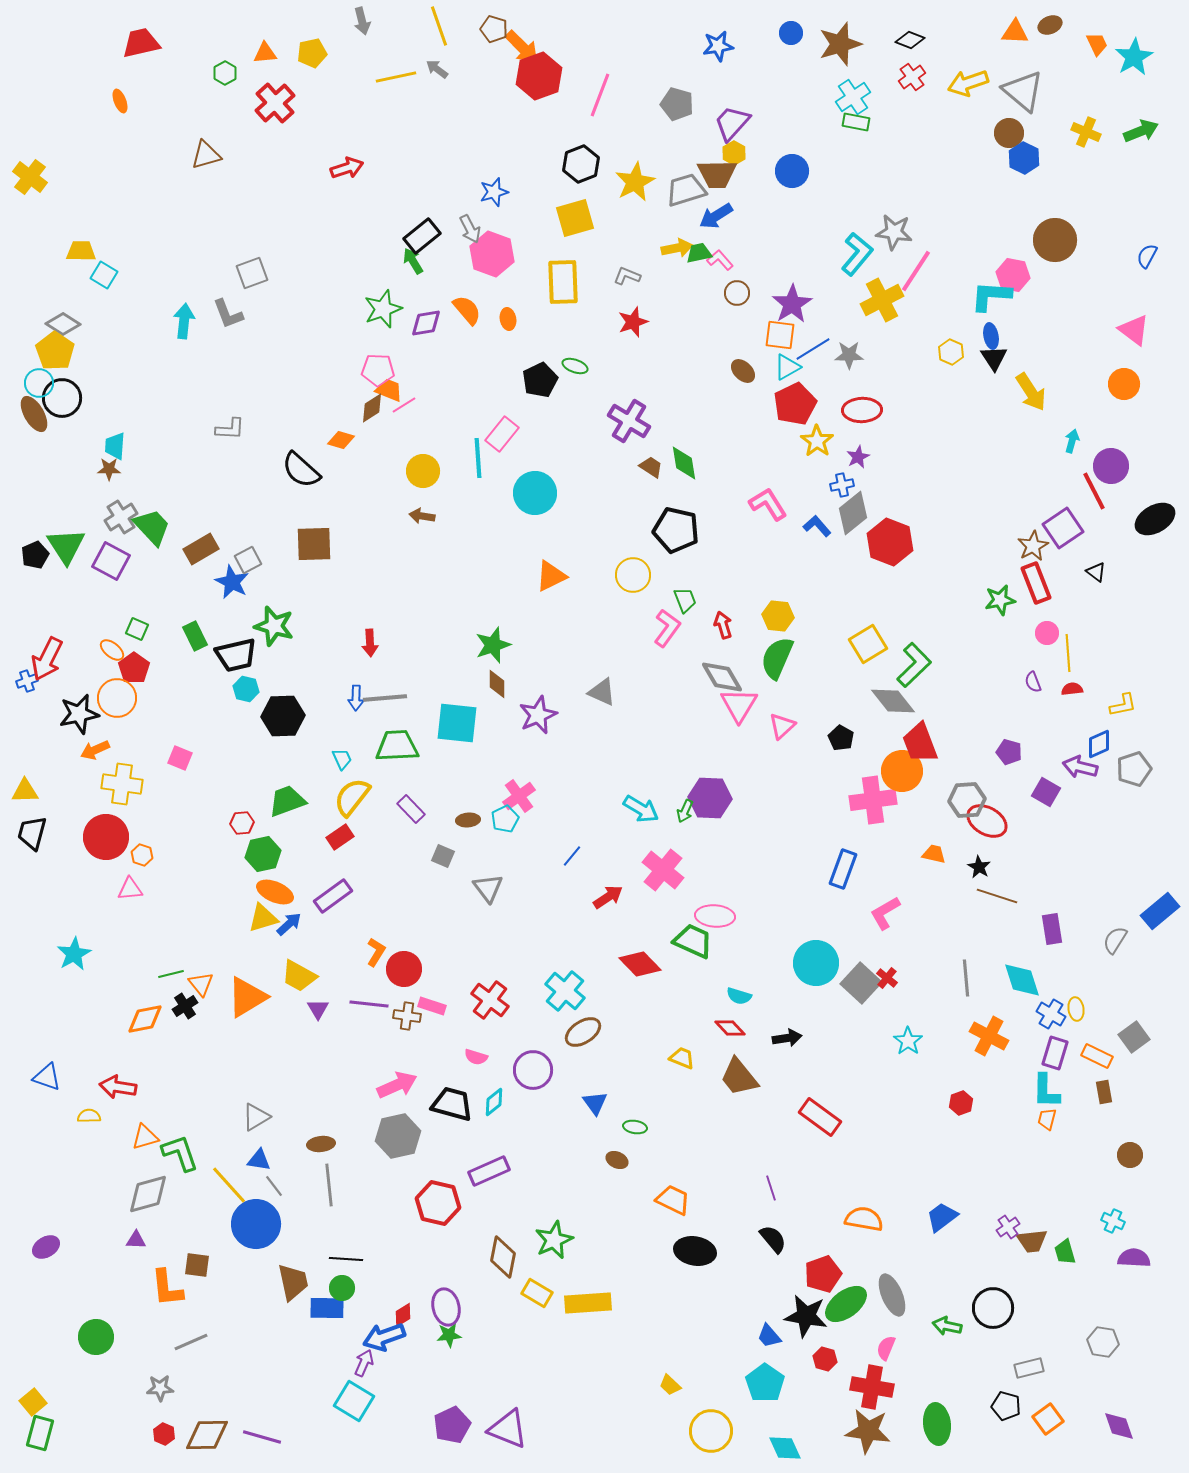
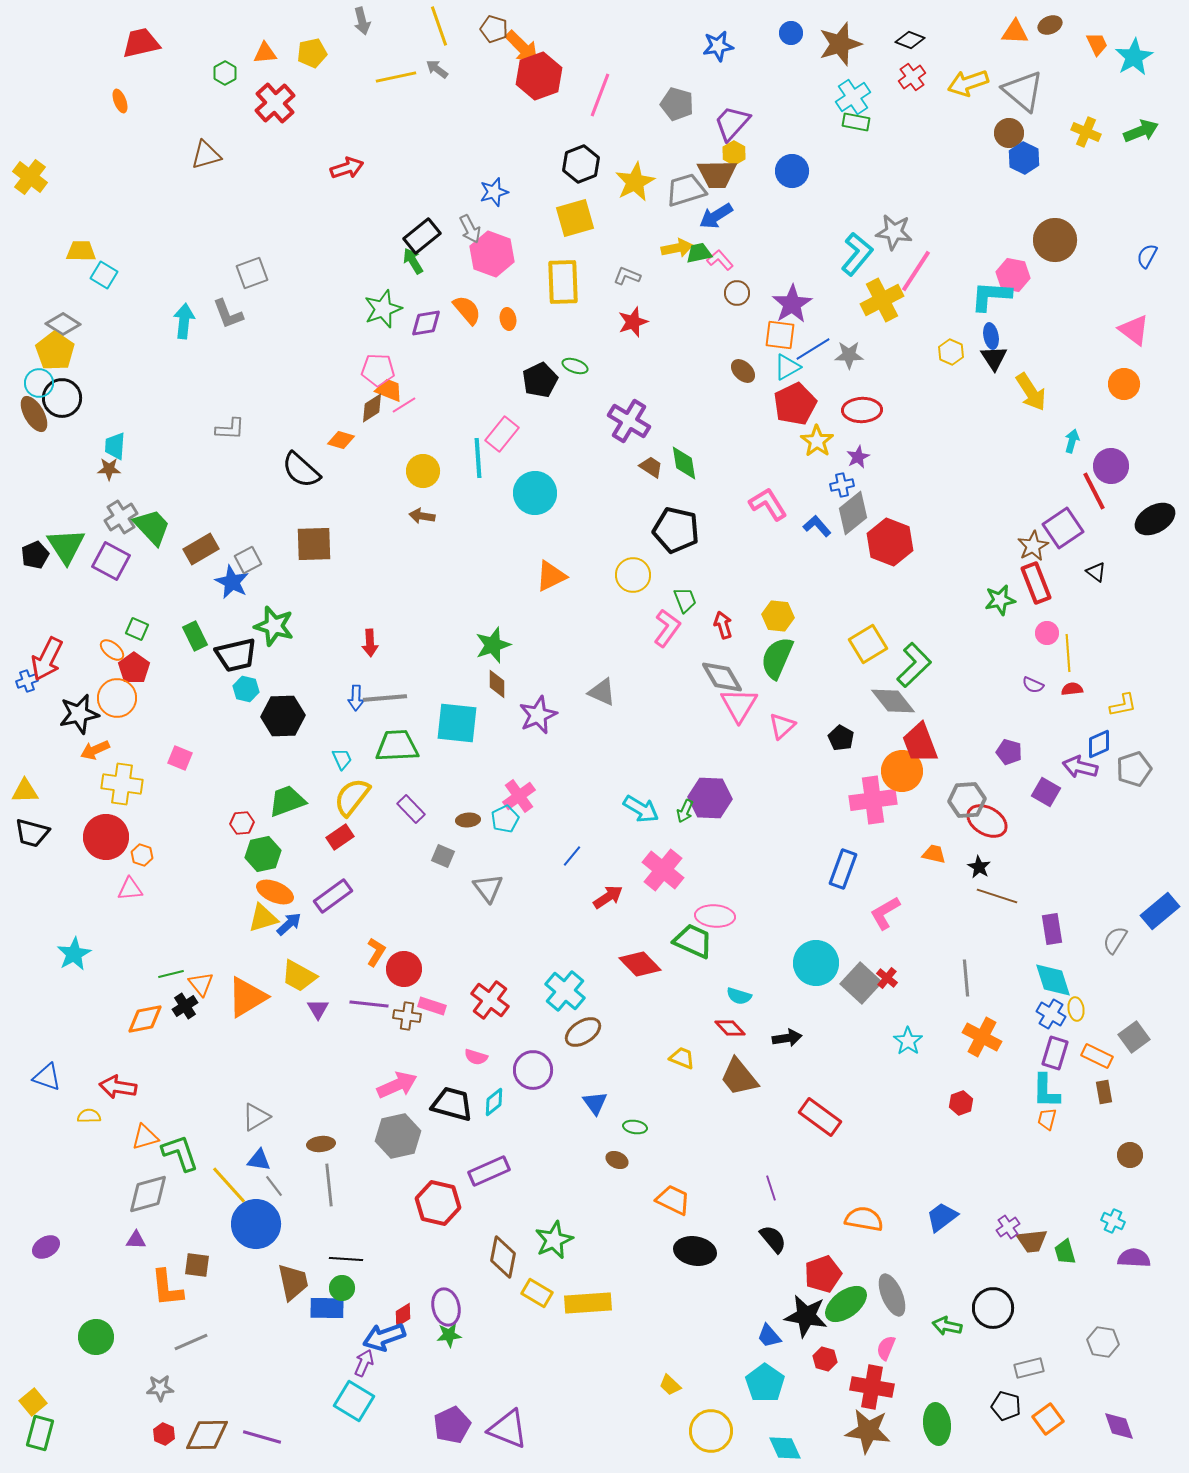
purple semicircle at (1033, 682): moved 3 px down; rotated 45 degrees counterclockwise
black trapezoid at (32, 833): rotated 90 degrees counterclockwise
cyan diamond at (1022, 980): moved 31 px right
orange cross at (989, 1036): moved 7 px left, 1 px down
